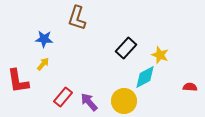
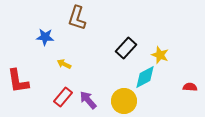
blue star: moved 1 px right, 2 px up
yellow arrow: moved 21 px right; rotated 104 degrees counterclockwise
purple arrow: moved 1 px left, 2 px up
